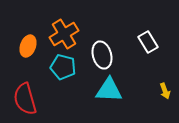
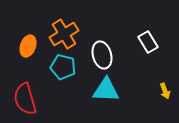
cyan triangle: moved 3 px left
